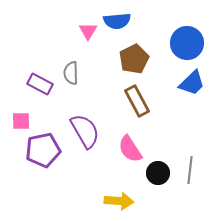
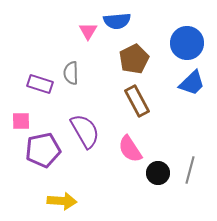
purple rectangle: rotated 10 degrees counterclockwise
gray line: rotated 8 degrees clockwise
yellow arrow: moved 57 px left
